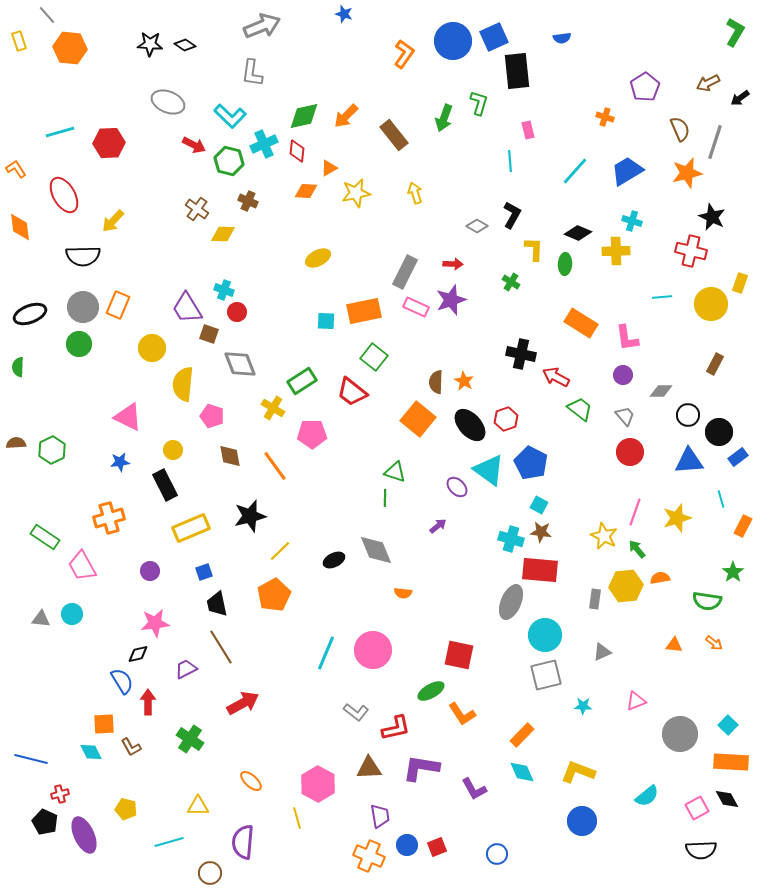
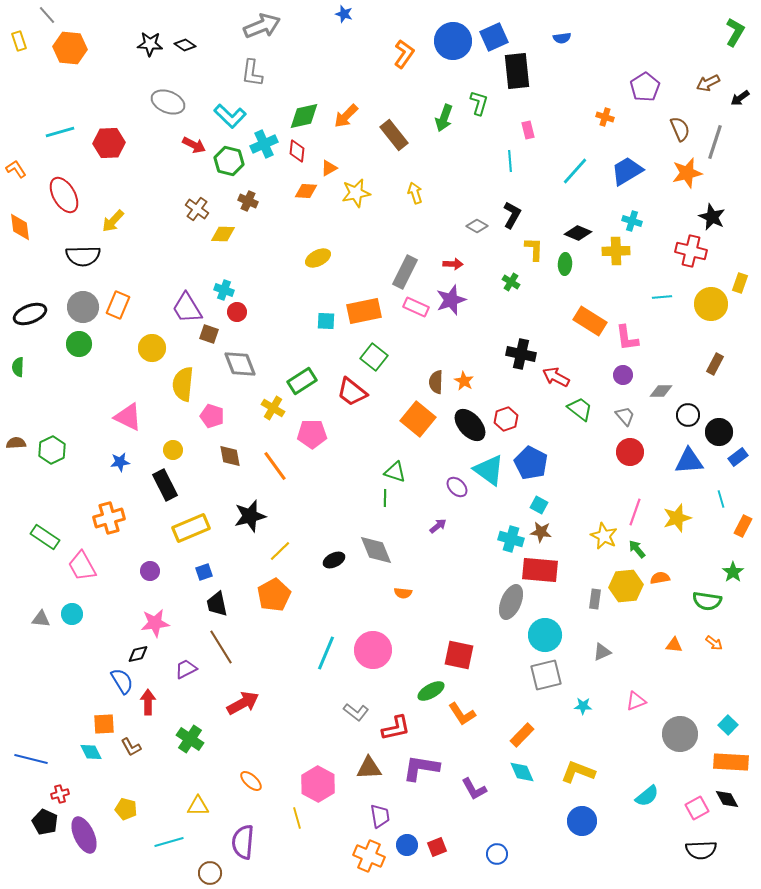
orange rectangle at (581, 323): moved 9 px right, 2 px up
